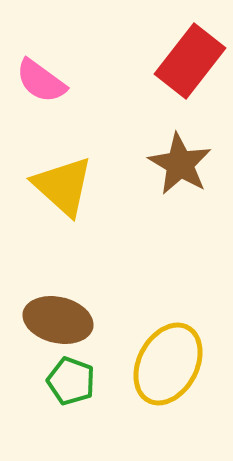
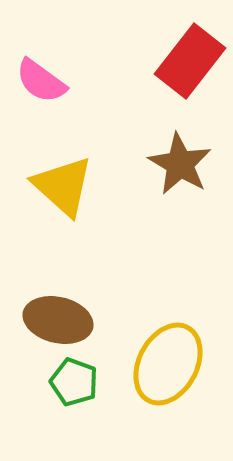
green pentagon: moved 3 px right, 1 px down
